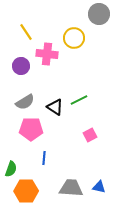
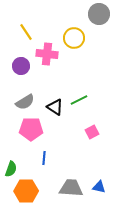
pink square: moved 2 px right, 3 px up
